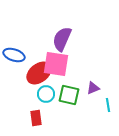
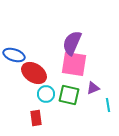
purple semicircle: moved 10 px right, 4 px down
pink square: moved 18 px right
red ellipse: moved 5 px left; rotated 70 degrees clockwise
